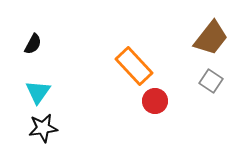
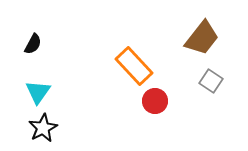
brown trapezoid: moved 9 px left
black star: rotated 20 degrees counterclockwise
